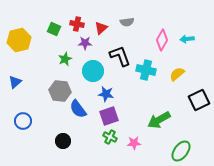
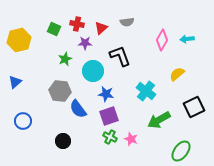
cyan cross: moved 21 px down; rotated 24 degrees clockwise
black square: moved 5 px left, 7 px down
pink star: moved 3 px left, 4 px up; rotated 24 degrees clockwise
